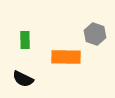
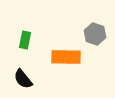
green rectangle: rotated 12 degrees clockwise
black semicircle: rotated 25 degrees clockwise
